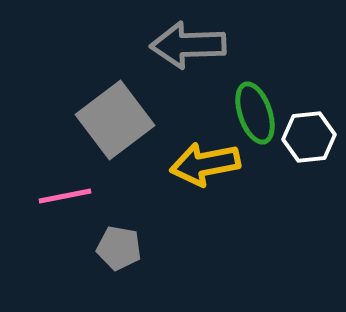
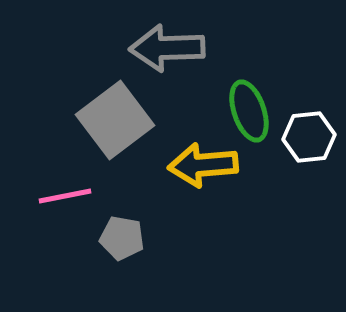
gray arrow: moved 21 px left, 3 px down
green ellipse: moved 6 px left, 2 px up
yellow arrow: moved 2 px left, 1 px down; rotated 6 degrees clockwise
gray pentagon: moved 3 px right, 10 px up
